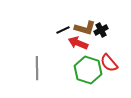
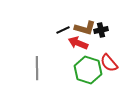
black cross: rotated 16 degrees clockwise
